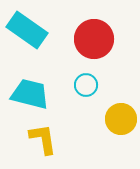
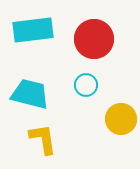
cyan rectangle: moved 6 px right; rotated 42 degrees counterclockwise
